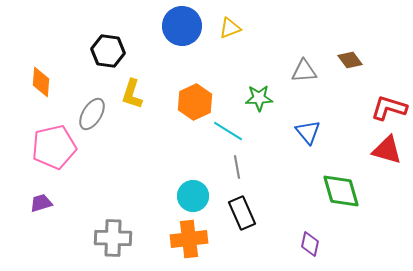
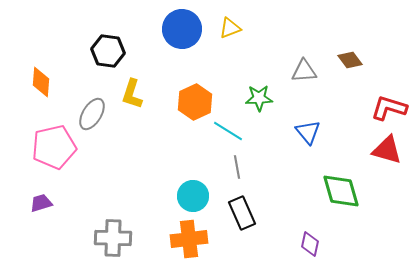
blue circle: moved 3 px down
